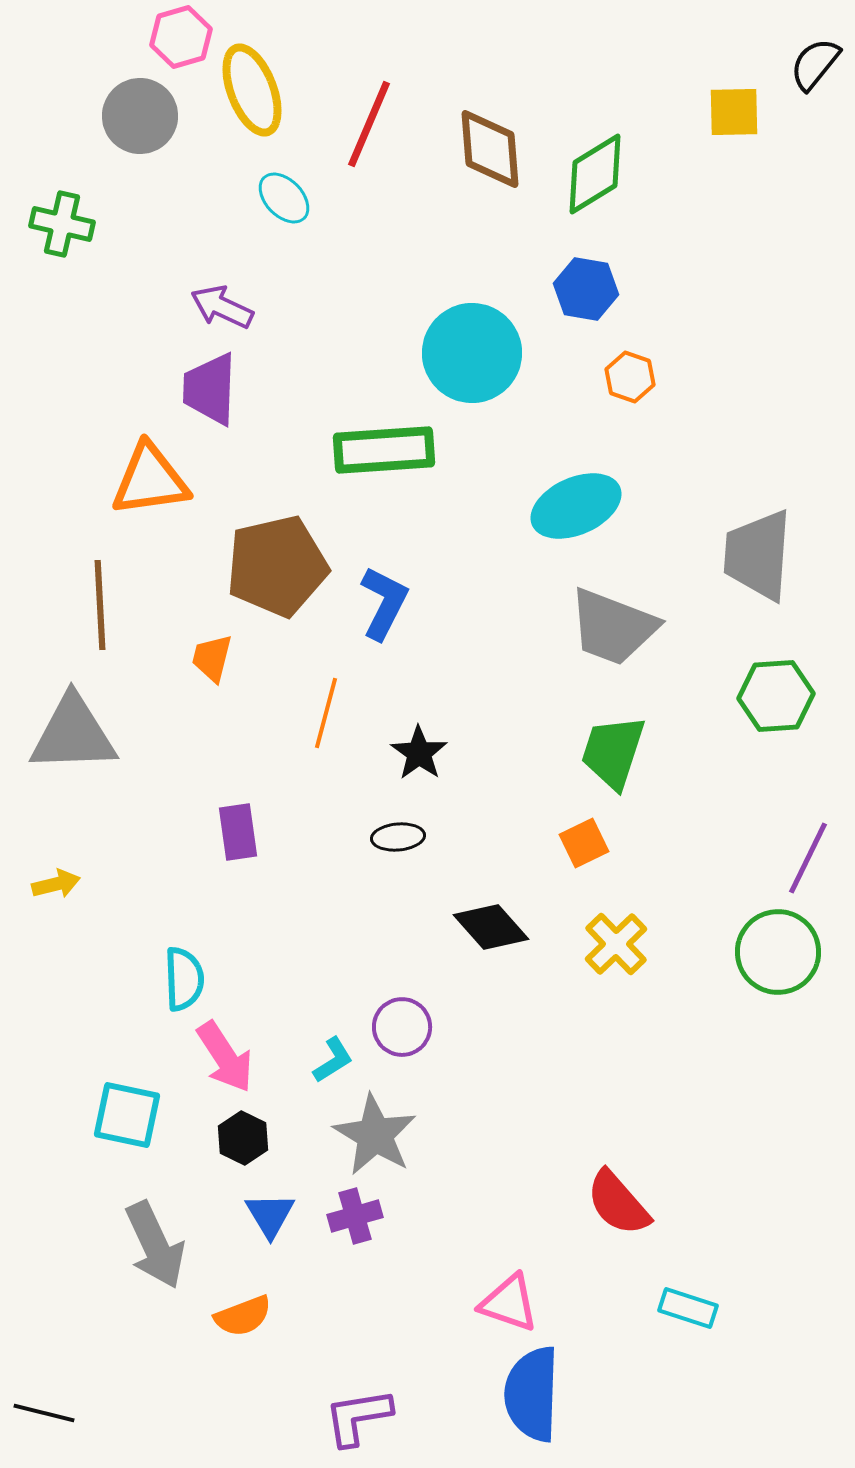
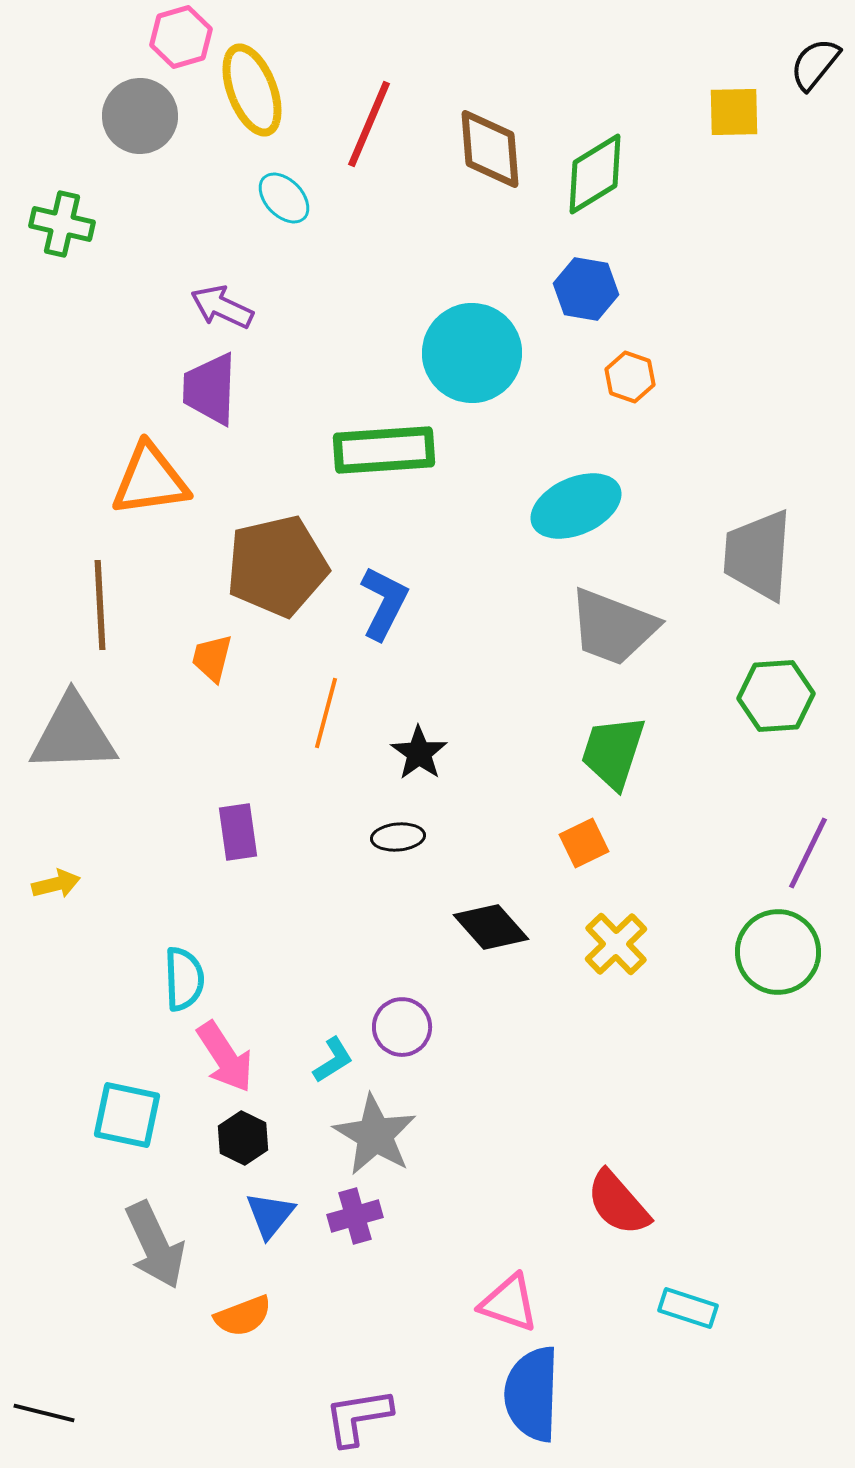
purple line at (808, 858): moved 5 px up
blue triangle at (270, 1215): rotated 10 degrees clockwise
